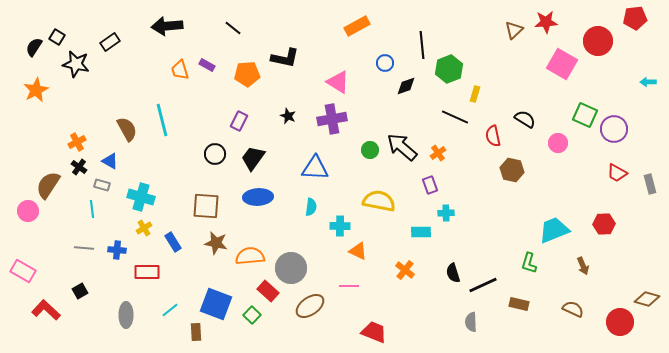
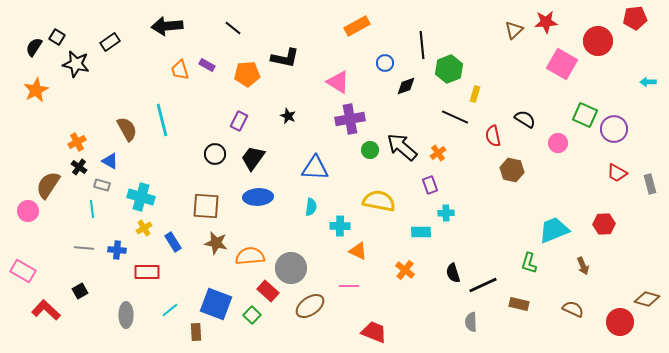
purple cross at (332, 119): moved 18 px right
